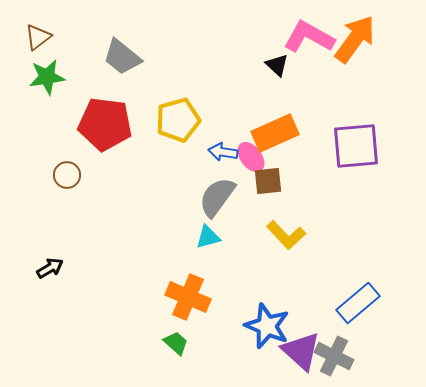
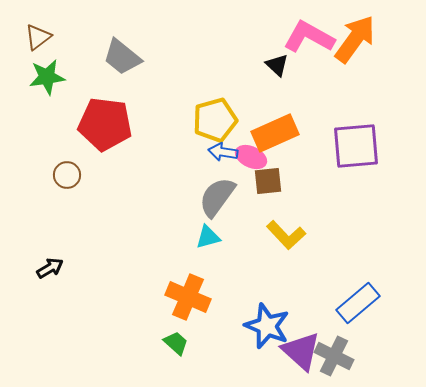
yellow pentagon: moved 37 px right
pink ellipse: rotated 28 degrees counterclockwise
